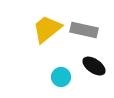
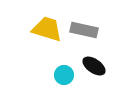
yellow trapezoid: rotated 56 degrees clockwise
cyan circle: moved 3 px right, 2 px up
